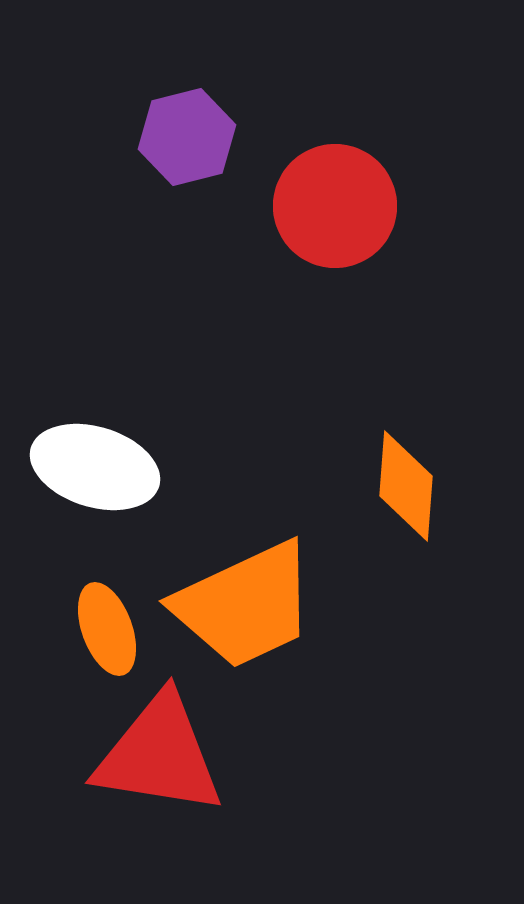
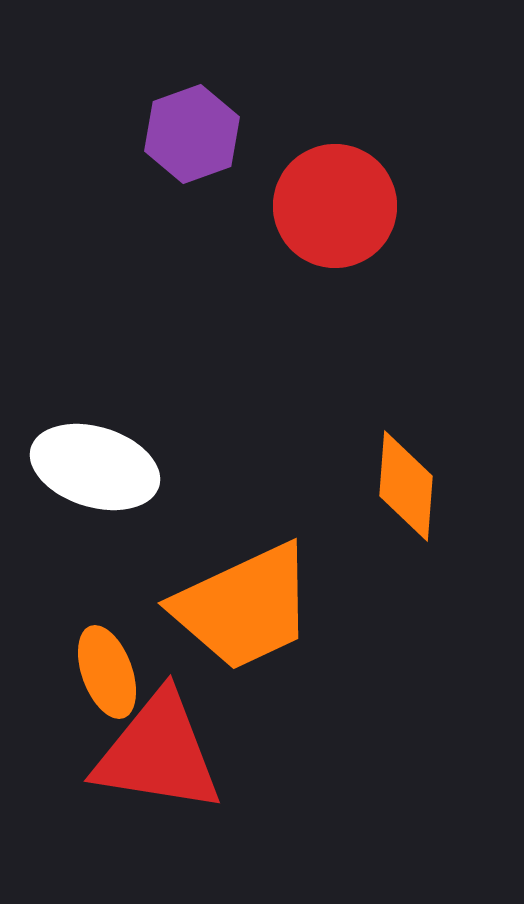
purple hexagon: moved 5 px right, 3 px up; rotated 6 degrees counterclockwise
orange trapezoid: moved 1 px left, 2 px down
orange ellipse: moved 43 px down
red triangle: moved 1 px left, 2 px up
